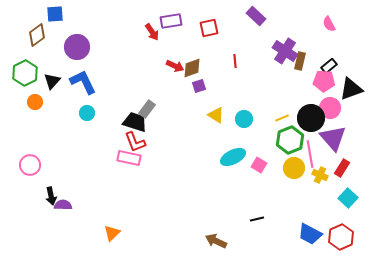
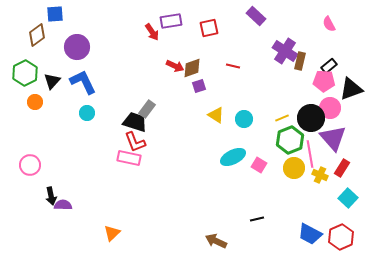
red line at (235, 61): moved 2 px left, 5 px down; rotated 72 degrees counterclockwise
